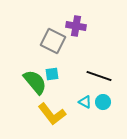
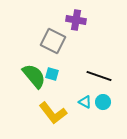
purple cross: moved 6 px up
cyan square: rotated 24 degrees clockwise
green semicircle: moved 1 px left, 6 px up
yellow L-shape: moved 1 px right, 1 px up
